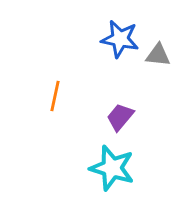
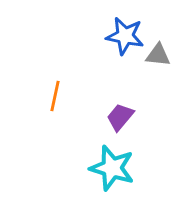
blue star: moved 5 px right, 3 px up
